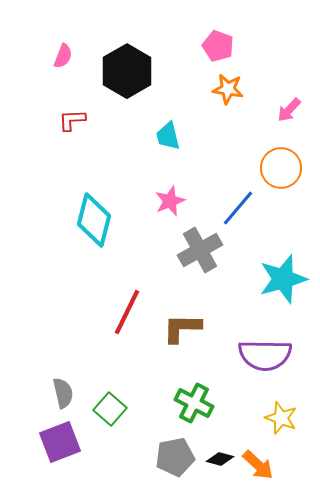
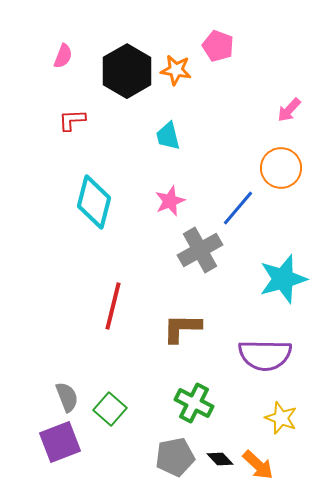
orange star: moved 52 px left, 19 px up
cyan diamond: moved 18 px up
red line: moved 14 px left, 6 px up; rotated 12 degrees counterclockwise
gray semicircle: moved 4 px right, 4 px down; rotated 8 degrees counterclockwise
black diamond: rotated 32 degrees clockwise
